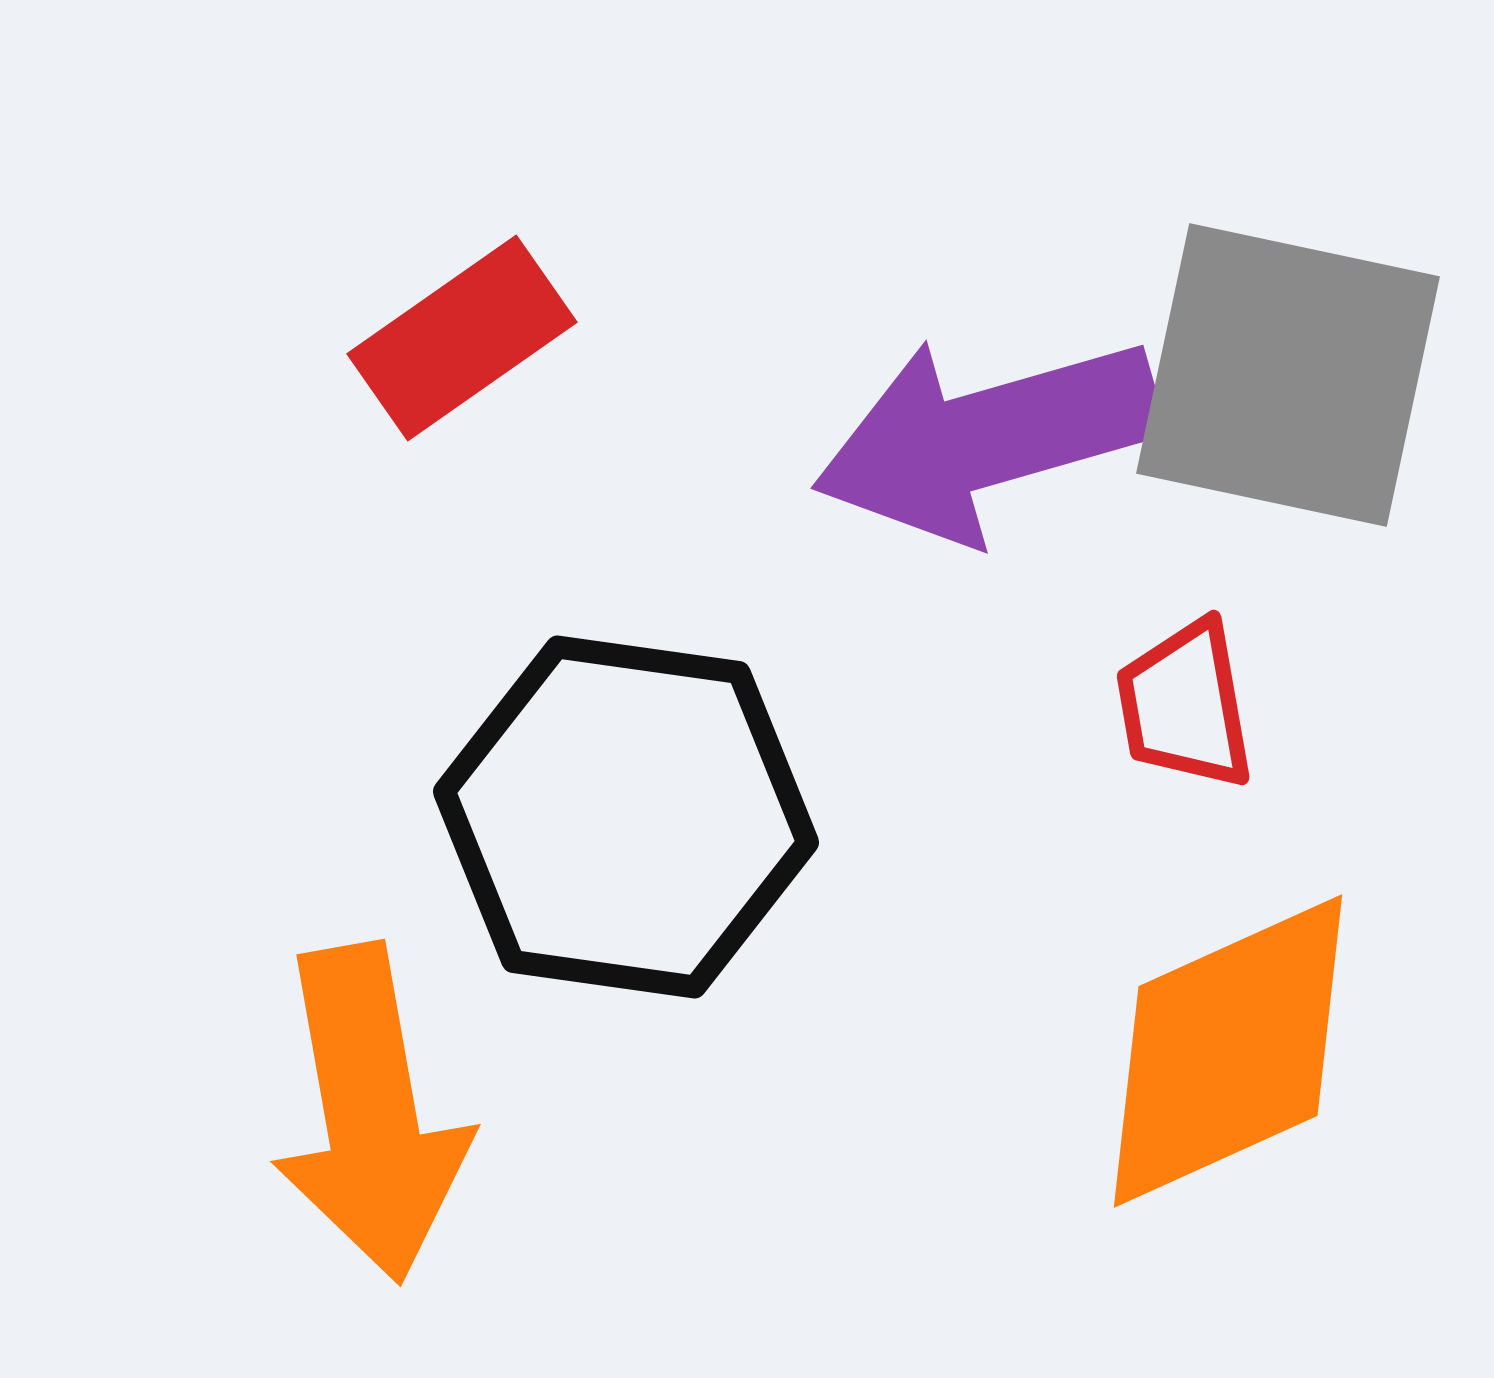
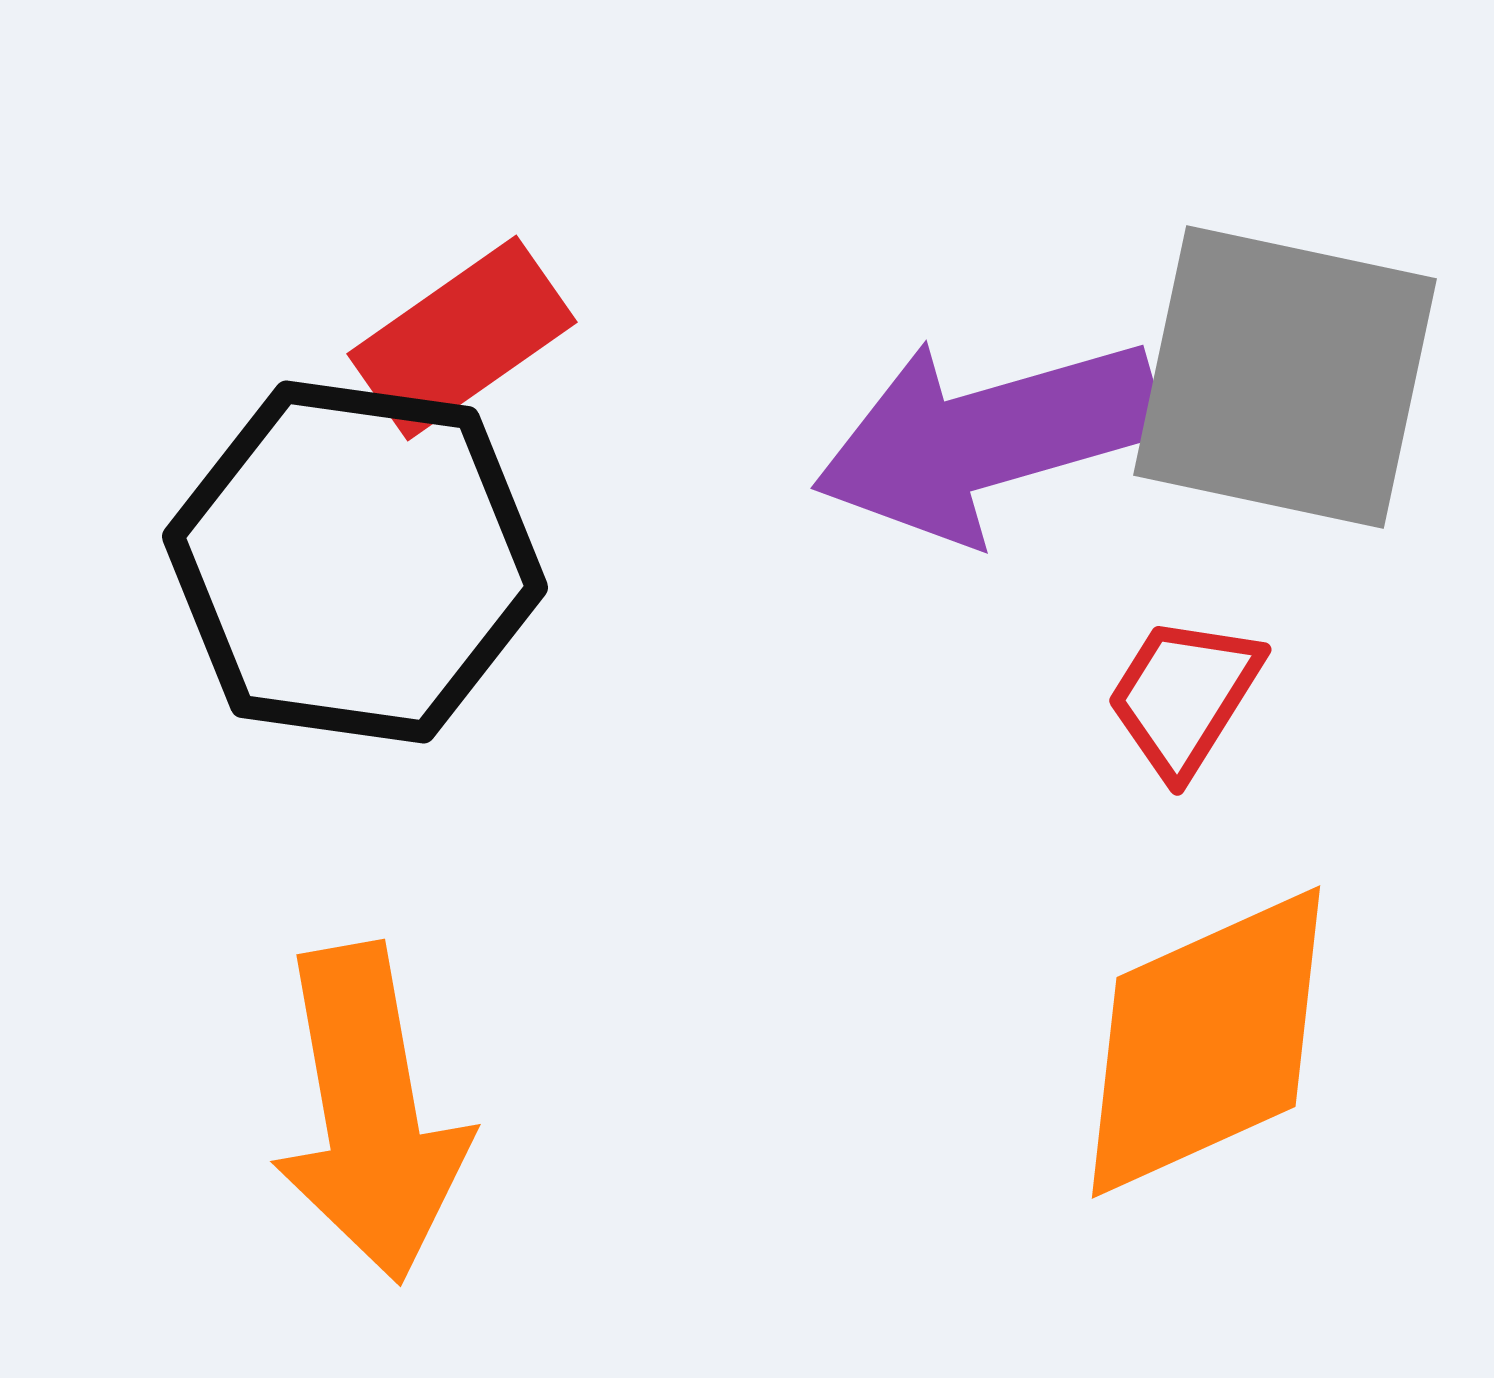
gray square: moved 3 px left, 2 px down
red trapezoid: moved 1 px left, 9 px up; rotated 42 degrees clockwise
black hexagon: moved 271 px left, 255 px up
orange diamond: moved 22 px left, 9 px up
